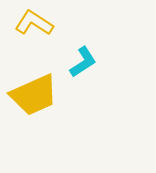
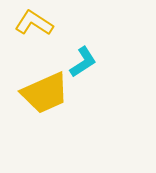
yellow trapezoid: moved 11 px right, 2 px up
